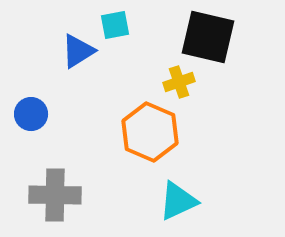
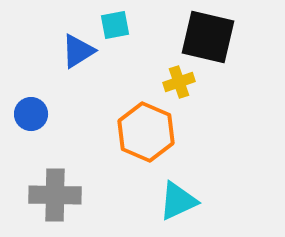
orange hexagon: moved 4 px left
